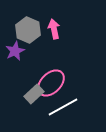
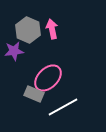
pink arrow: moved 2 px left
purple star: moved 1 px left; rotated 18 degrees clockwise
pink ellipse: moved 3 px left, 5 px up
gray rectangle: rotated 66 degrees clockwise
